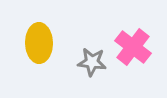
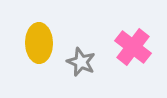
gray star: moved 11 px left; rotated 16 degrees clockwise
